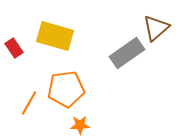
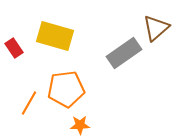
gray rectangle: moved 3 px left
